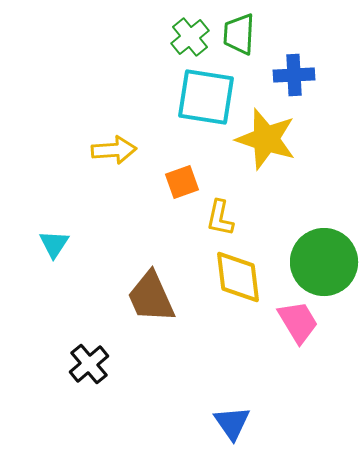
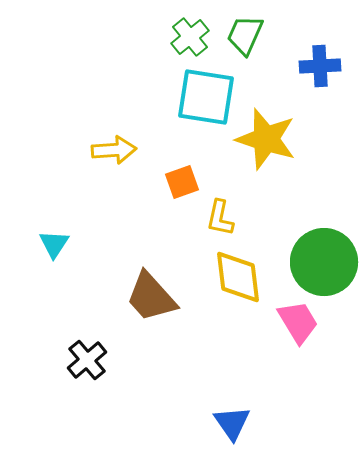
green trapezoid: moved 6 px right, 1 px down; rotated 21 degrees clockwise
blue cross: moved 26 px right, 9 px up
brown trapezoid: rotated 18 degrees counterclockwise
black cross: moved 2 px left, 4 px up
